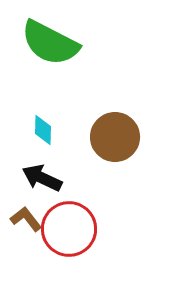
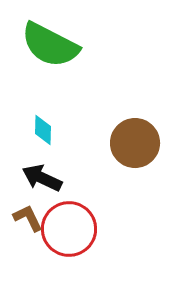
green semicircle: moved 2 px down
brown circle: moved 20 px right, 6 px down
brown L-shape: moved 2 px right, 1 px up; rotated 12 degrees clockwise
